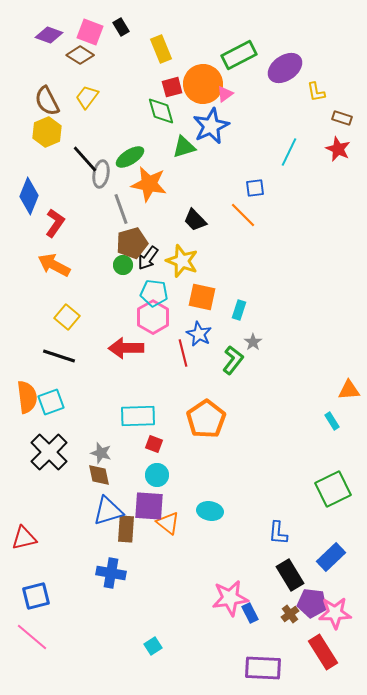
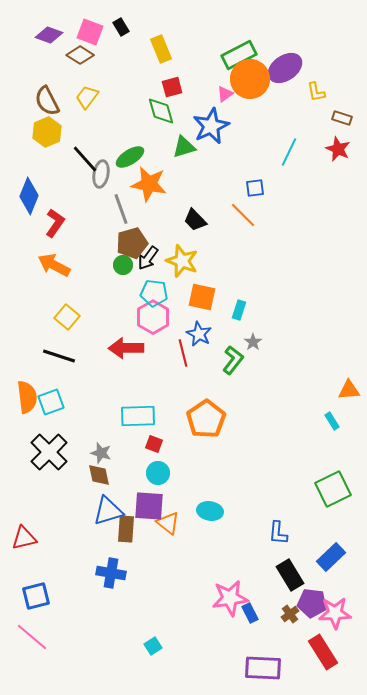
orange circle at (203, 84): moved 47 px right, 5 px up
cyan circle at (157, 475): moved 1 px right, 2 px up
